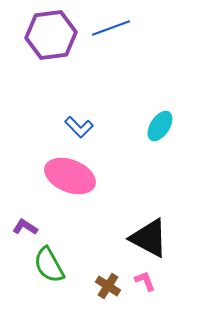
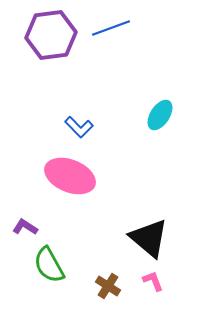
cyan ellipse: moved 11 px up
black triangle: rotated 12 degrees clockwise
pink L-shape: moved 8 px right
